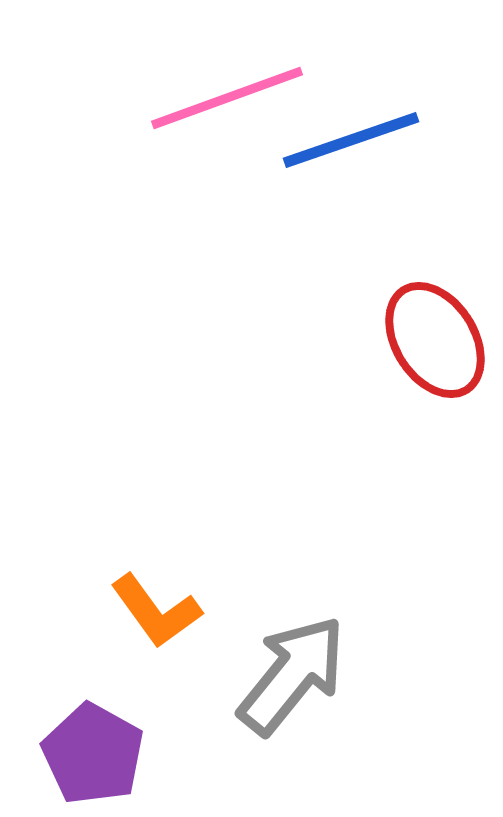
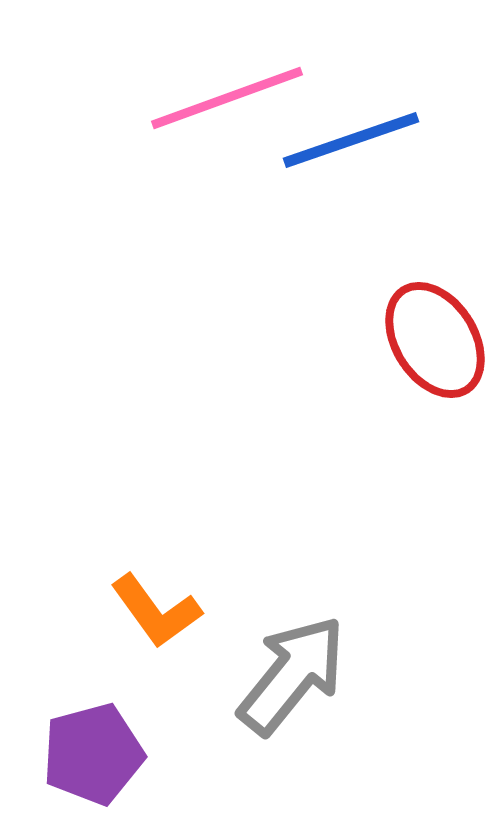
purple pentagon: rotated 28 degrees clockwise
